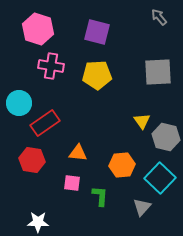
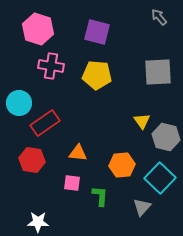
yellow pentagon: rotated 8 degrees clockwise
